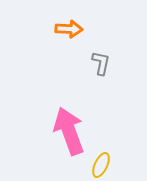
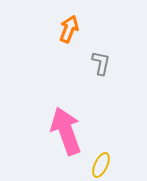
orange arrow: rotated 72 degrees counterclockwise
pink arrow: moved 3 px left
